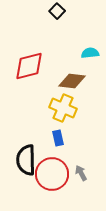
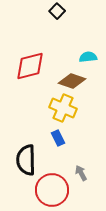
cyan semicircle: moved 2 px left, 4 px down
red diamond: moved 1 px right
brown diamond: rotated 12 degrees clockwise
blue rectangle: rotated 14 degrees counterclockwise
red circle: moved 16 px down
